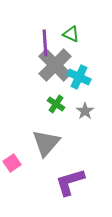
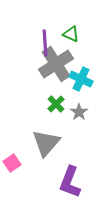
gray cross: moved 1 px right, 1 px up; rotated 12 degrees clockwise
cyan cross: moved 2 px right, 2 px down
green cross: rotated 12 degrees clockwise
gray star: moved 6 px left, 1 px down
purple L-shape: rotated 52 degrees counterclockwise
